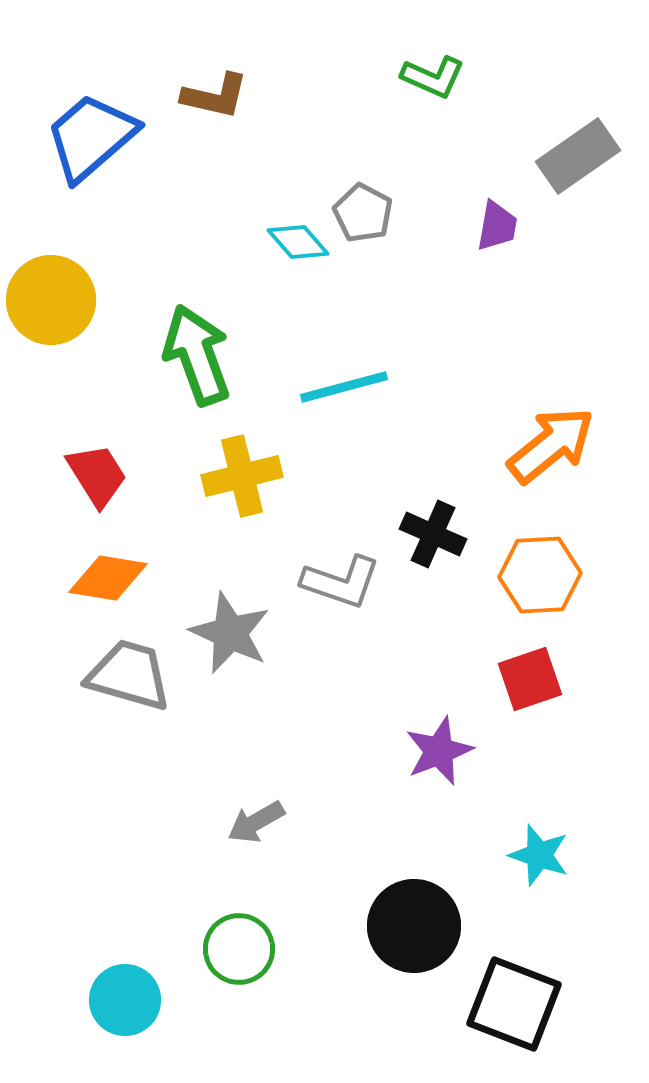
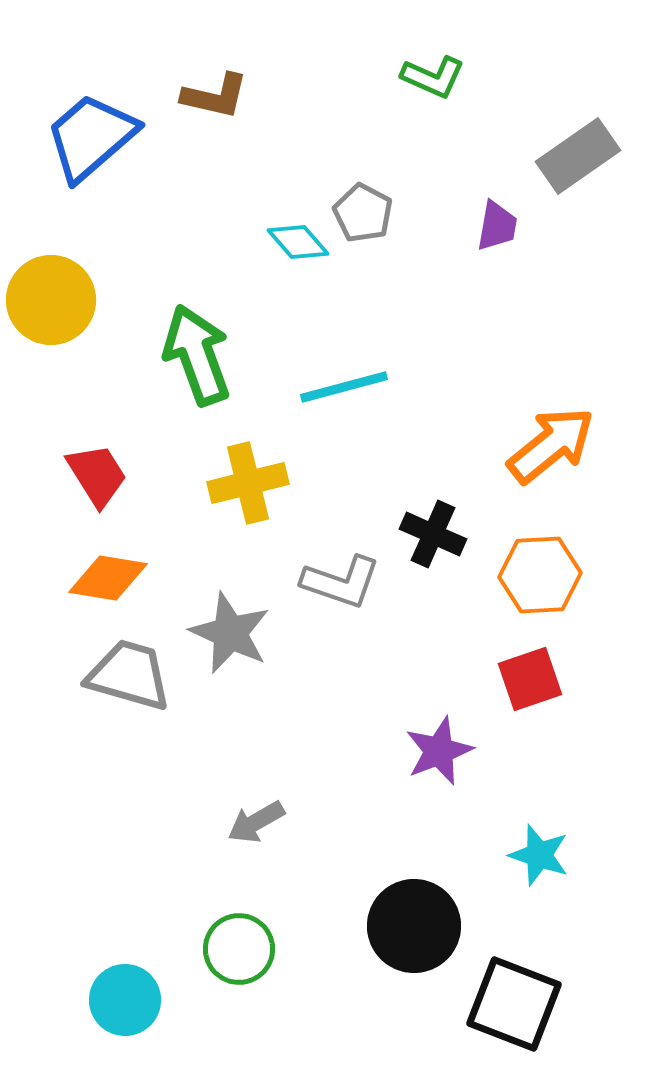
yellow cross: moved 6 px right, 7 px down
